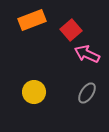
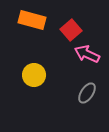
orange rectangle: rotated 36 degrees clockwise
yellow circle: moved 17 px up
